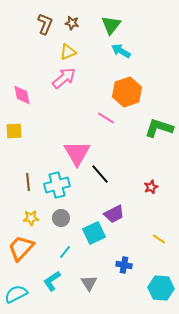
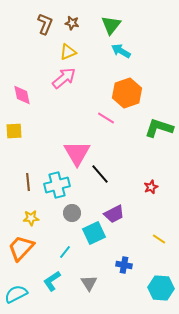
orange hexagon: moved 1 px down
gray circle: moved 11 px right, 5 px up
